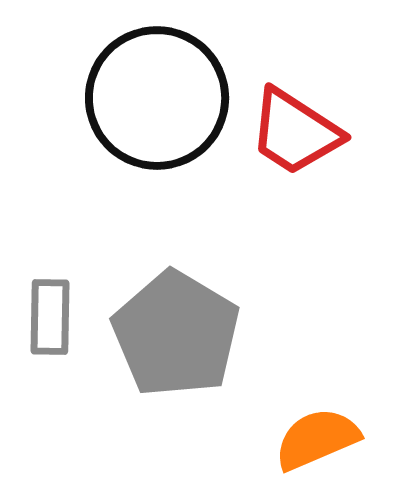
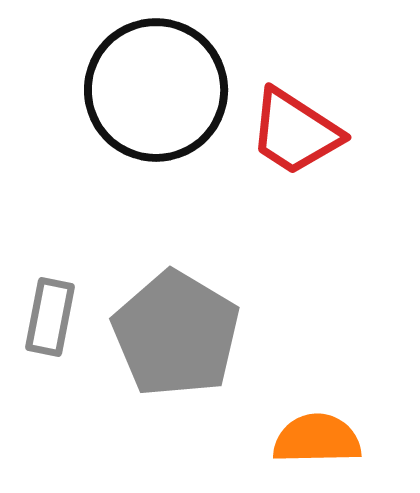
black circle: moved 1 px left, 8 px up
gray rectangle: rotated 10 degrees clockwise
orange semicircle: rotated 22 degrees clockwise
